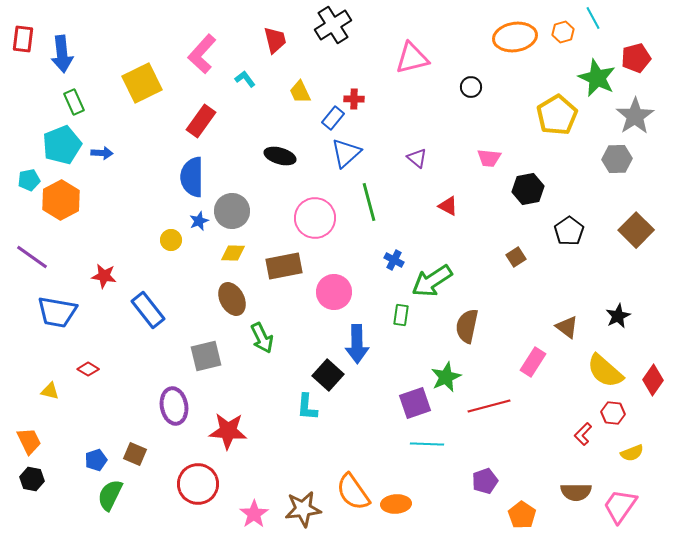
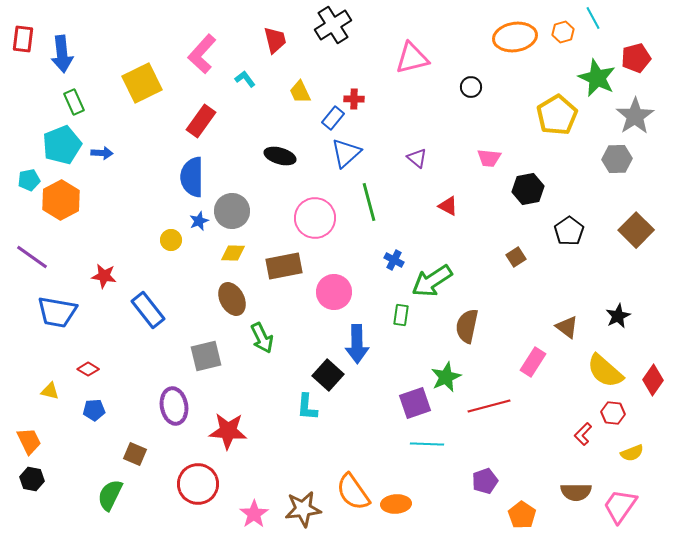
blue pentagon at (96, 460): moved 2 px left, 50 px up; rotated 15 degrees clockwise
